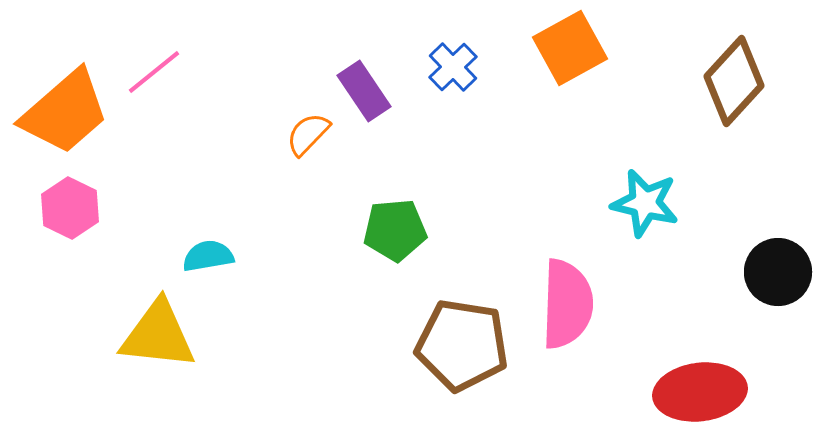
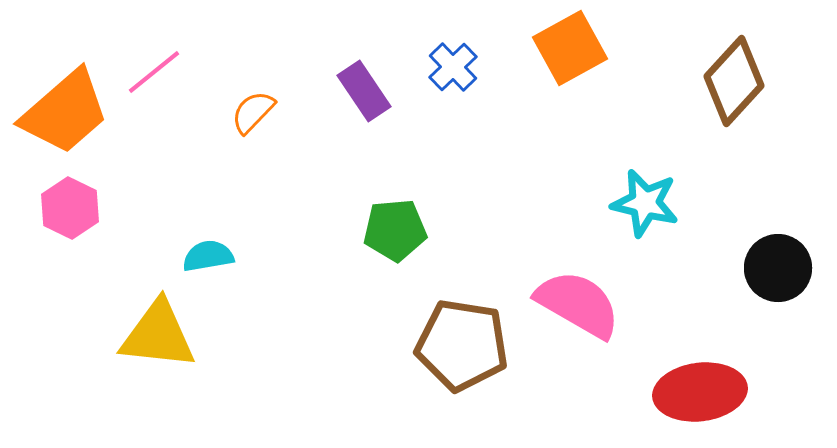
orange semicircle: moved 55 px left, 22 px up
black circle: moved 4 px up
pink semicircle: moved 11 px right; rotated 62 degrees counterclockwise
